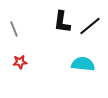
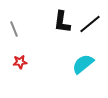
black line: moved 2 px up
cyan semicircle: rotated 45 degrees counterclockwise
